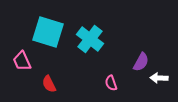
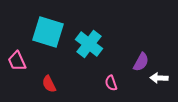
cyan cross: moved 1 px left, 5 px down
pink trapezoid: moved 5 px left
